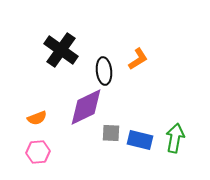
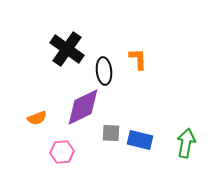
black cross: moved 6 px right, 1 px up
orange L-shape: rotated 60 degrees counterclockwise
purple diamond: moved 3 px left
green arrow: moved 11 px right, 5 px down
pink hexagon: moved 24 px right
